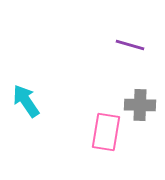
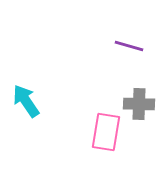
purple line: moved 1 px left, 1 px down
gray cross: moved 1 px left, 1 px up
